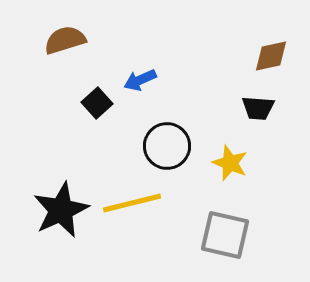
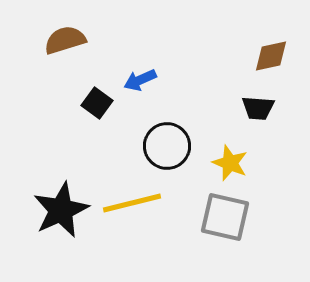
black square: rotated 12 degrees counterclockwise
gray square: moved 18 px up
